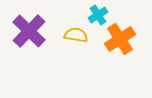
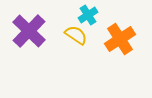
cyan cross: moved 10 px left
yellow semicircle: rotated 25 degrees clockwise
